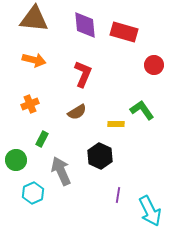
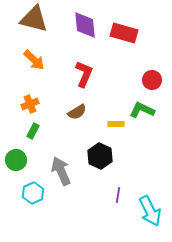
brown triangle: rotated 8 degrees clockwise
red rectangle: moved 1 px down
orange arrow: rotated 30 degrees clockwise
red circle: moved 2 px left, 15 px down
red L-shape: moved 1 px right
green L-shape: rotated 30 degrees counterclockwise
green rectangle: moved 9 px left, 8 px up
